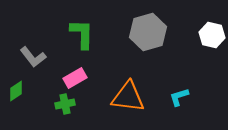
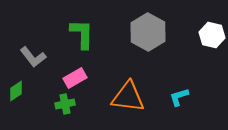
gray hexagon: rotated 15 degrees counterclockwise
